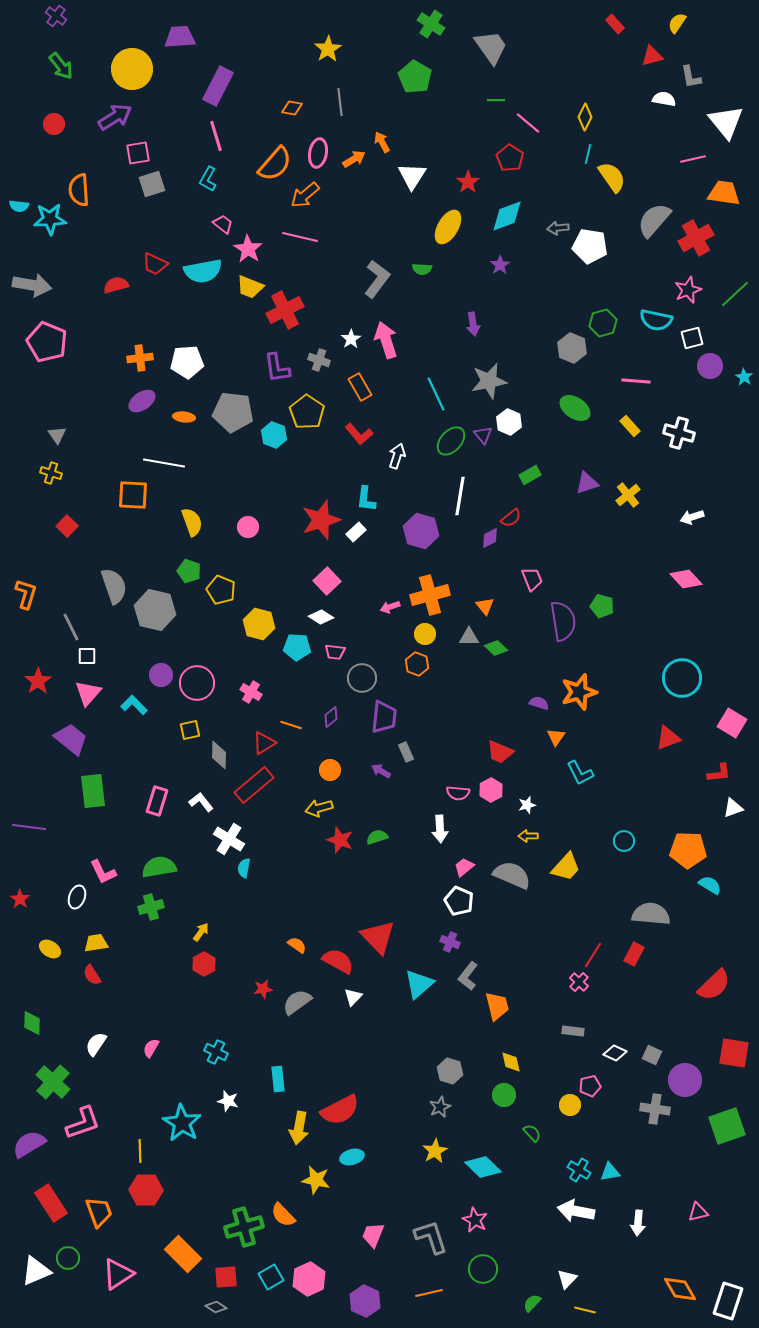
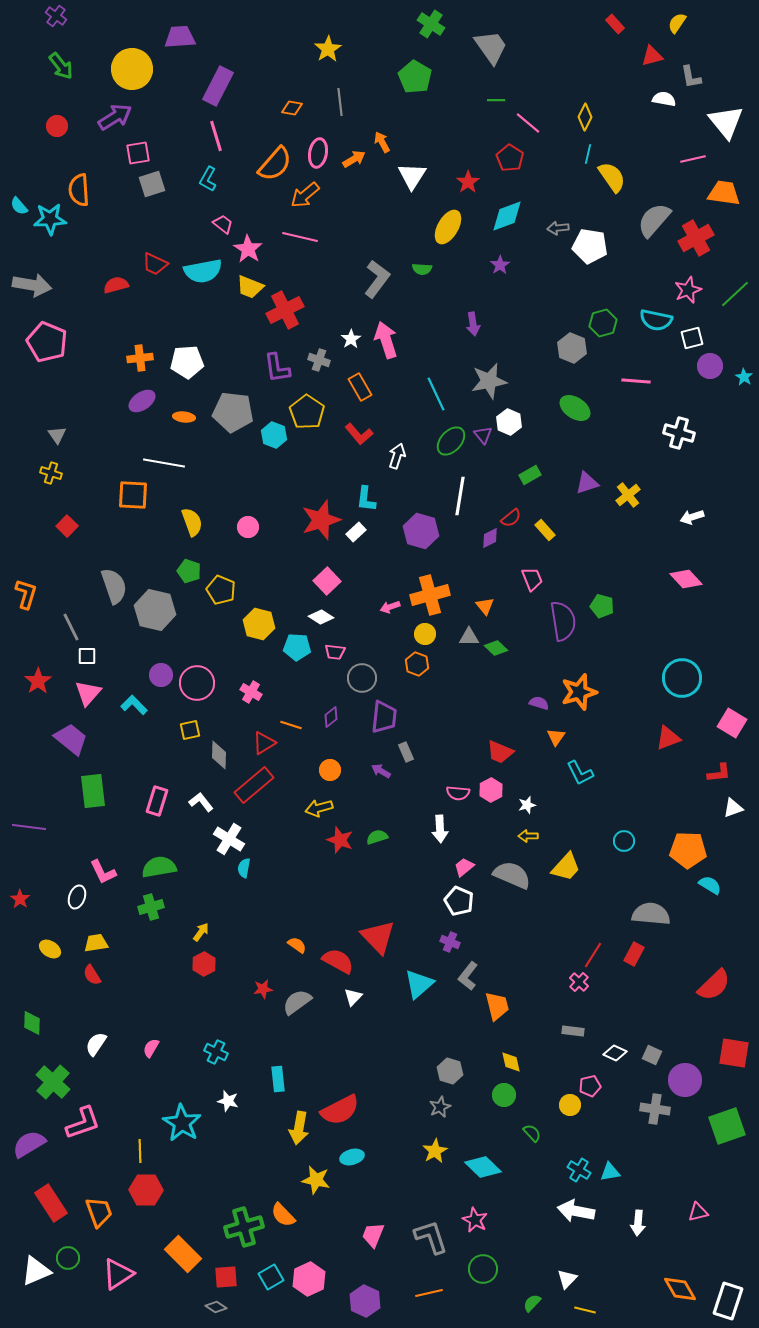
red circle at (54, 124): moved 3 px right, 2 px down
cyan semicircle at (19, 206): rotated 42 degrees clockwise
yellow rectangle at (630, 426): moved 85 px left, 104 px down
